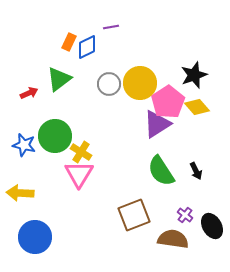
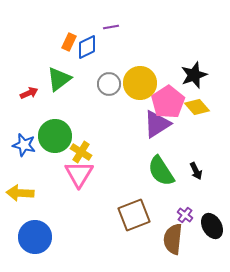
brown semicircle: rotated 92 degrees counterclockwise
